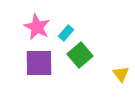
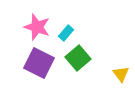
pink star: rotated 8 degrees counterclockwise
green square: moved 2 px left, 3 px down
purple square: rotated 28 degrees clockwise
